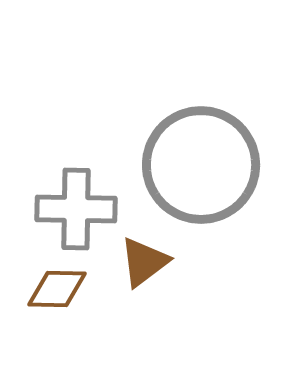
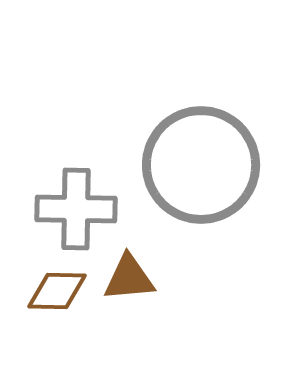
brown triangle: moved 15 px left, 16 px down; rotated 32 degrees clockwise
brown diamond: moved 2 px down
